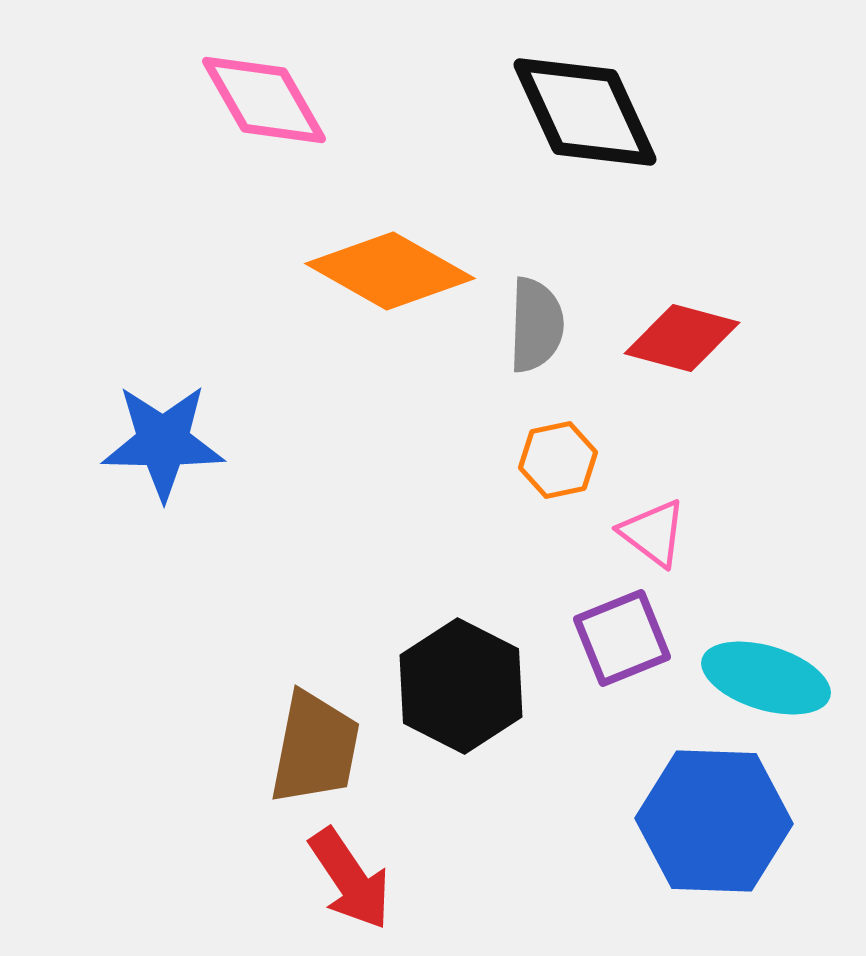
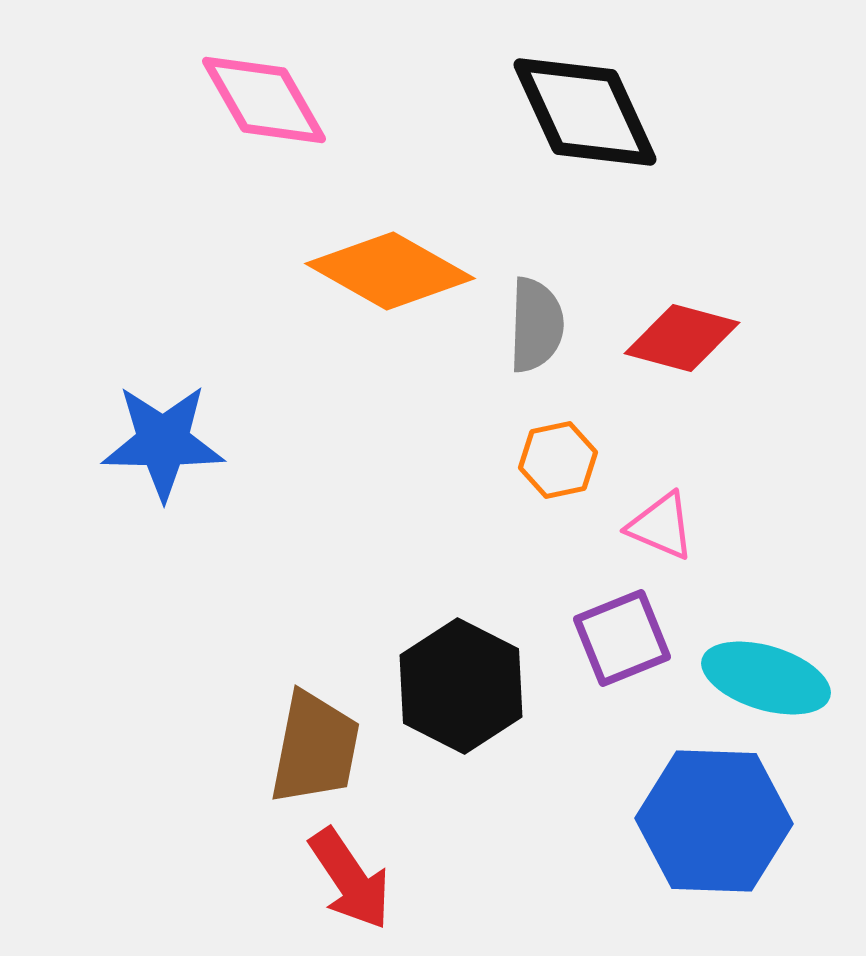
pink triangle: moved 8 px right, 7 px up; rotated 14 degrees counterclockwise
